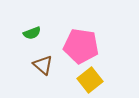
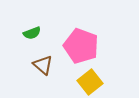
pink pentagon: rotated 12 degrees clockwise
yellow square: moved 2 px down
